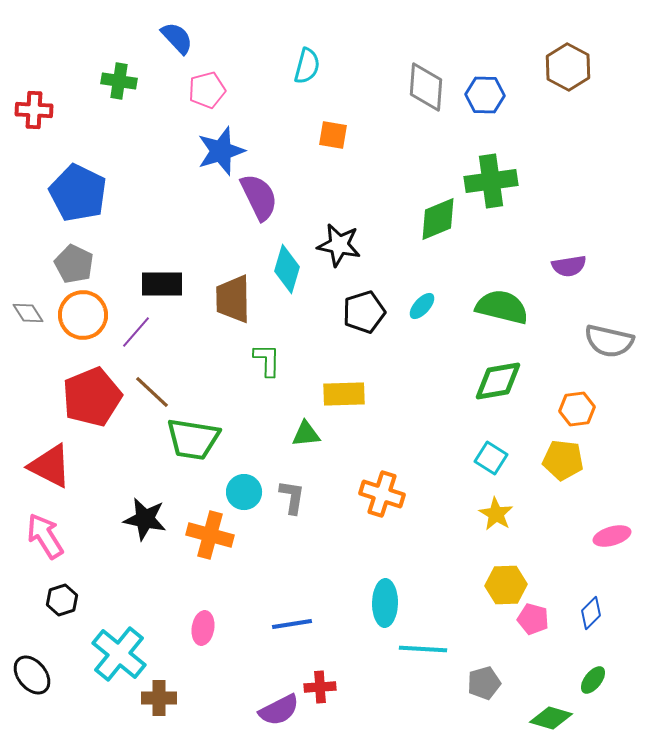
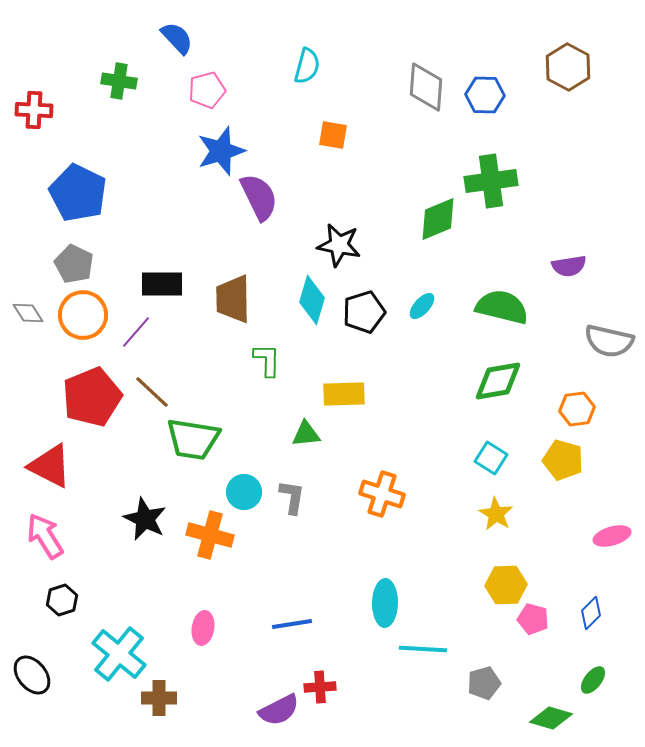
cyan diamond at (287, 269): moved 25 px right, 31 px down
yellow pentagon at (563, 460): rotated 9 degrees clockwise
black star at (145, 519): rotated 15 degrees clockwise
